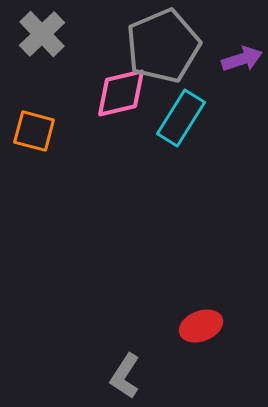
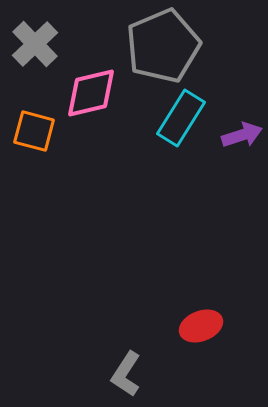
gray cross: moved 7 px left, 10 px down
purple arrow: moved 76 px down
pink diamond: moved 30 px left
gray L-shape: moved 1 px right, 2 px up
